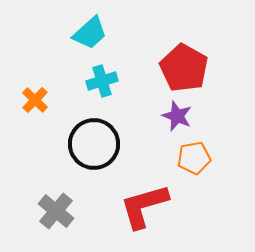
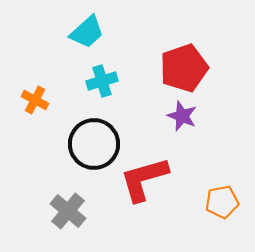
cyan trapezoid: moved 3 px left, 1 px up
red pentagon: rotated 24 degrees clockwise
orange cross: rotated 16 degrees counterclockwise
purple star: moved 5 px right
orange pentagon: moved 28 px right, 44 px down
red L-shape: moved 27 px up
gray cross: moved 12 px right
